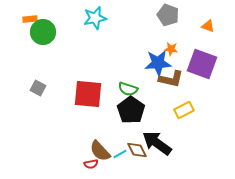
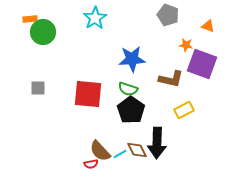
cyan star: rotated 20 degrees counterclockwise
orange star: moved 15 px right, 4 px up
blue star: moved 26 px left, 4 px up
gray square: rotated 28 degrees counterclockwise
black arrow: rotated 124 degrees counterclockwise
